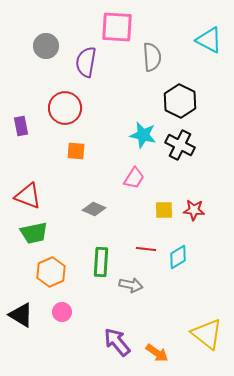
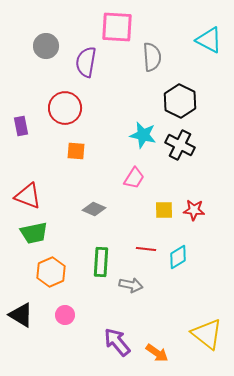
pink circle: moved 3 px right, 3 px down
